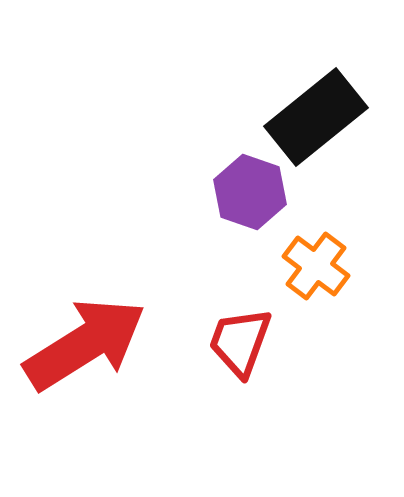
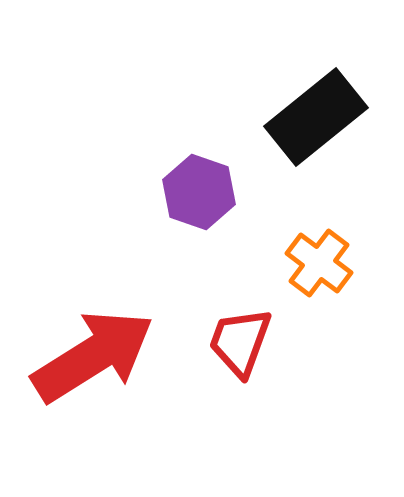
purple hexagon: moved 51 px left
orange cross: moved 3 px right, 3 px up
red arrow: moved 8 px right, 12 px down
